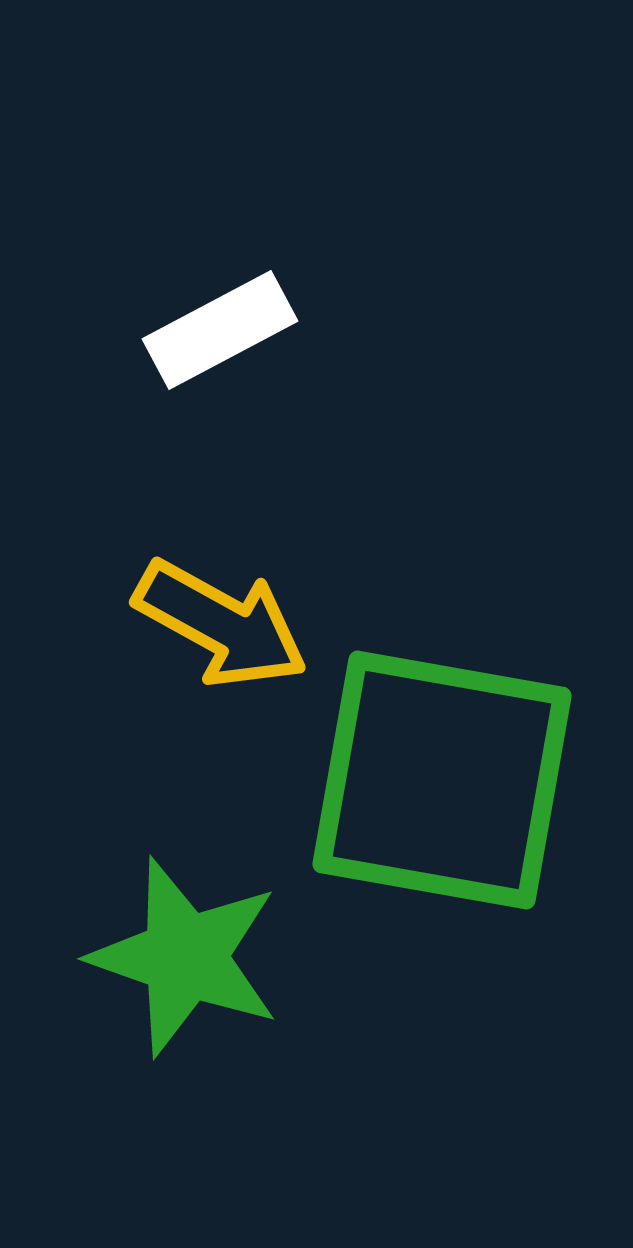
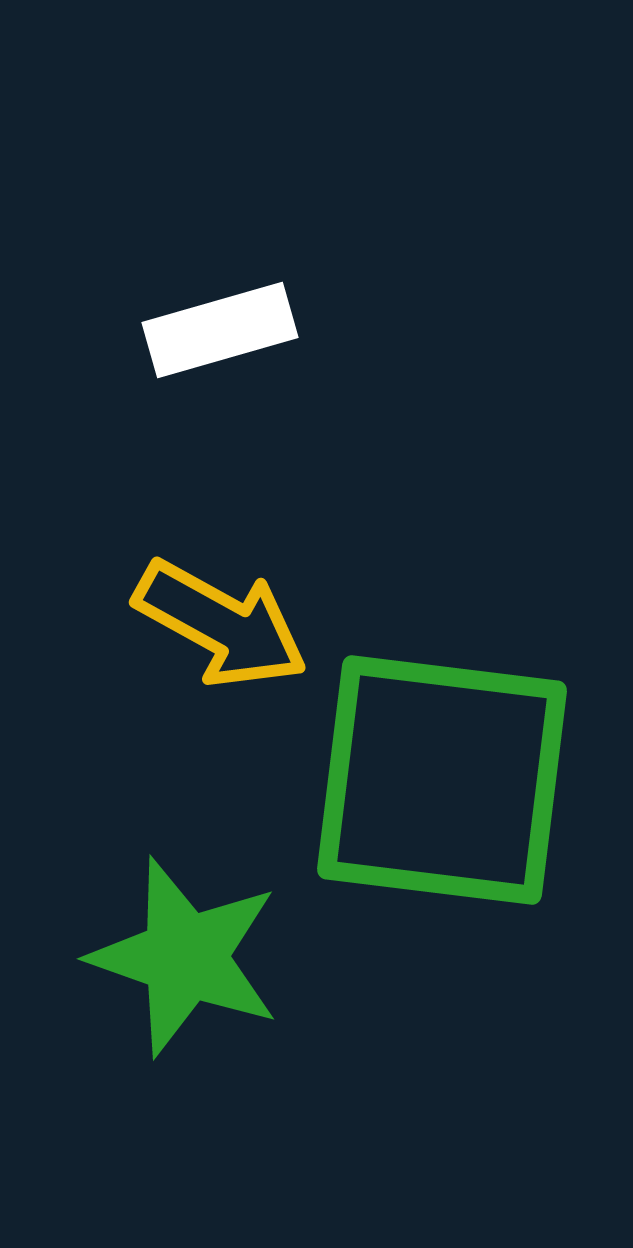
white rectangle: rotated 12 degrees clockwise
green square: rotated 3 degrees counterclockwise
